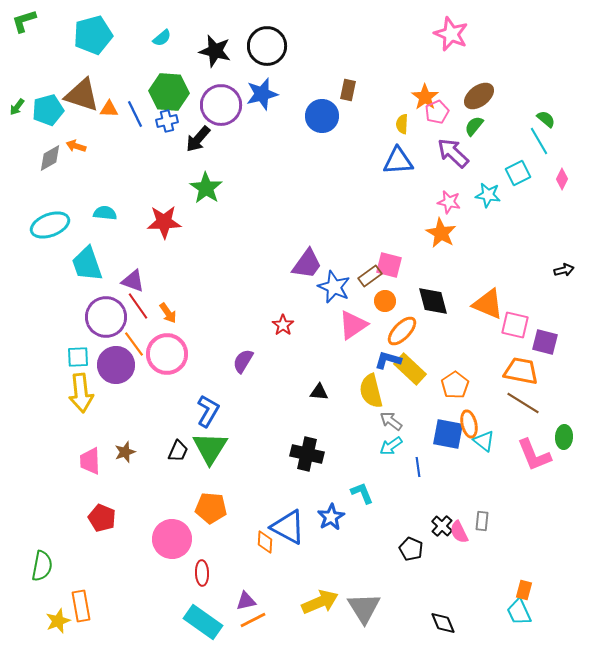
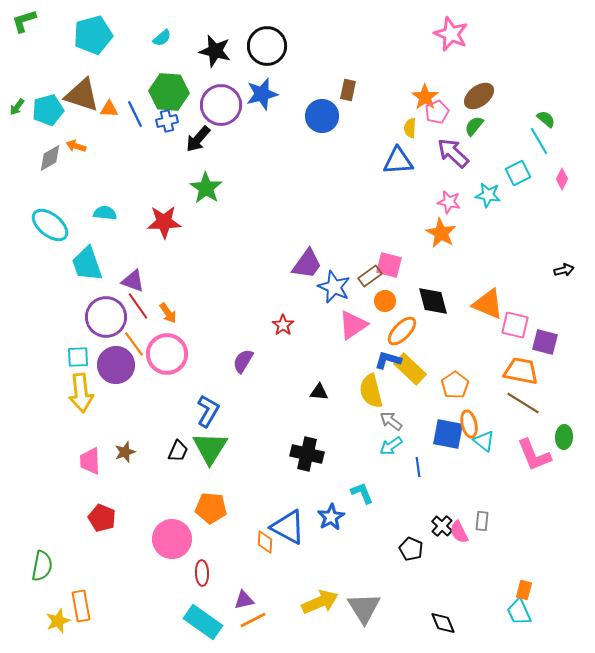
yellow semicircle at (402, 124): moved 8 px right, 4 px down
cyan ellipse at (50, 225): rotated 60 degrees clockwise
purple triangle at (246, 601): moved 2 px left, 1 px up
